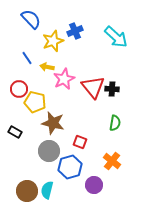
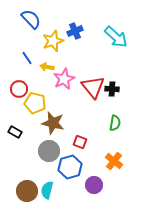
yellow pentagon: moved 1 px down
orange cross: moved 2 px right
